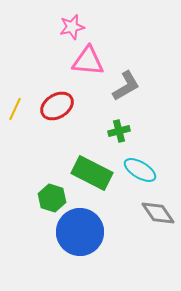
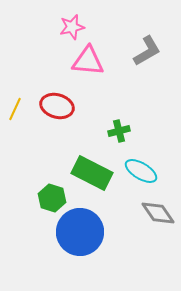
gray L-shape: moved 21 px right, 35 px up
red ellipse: rotated 48 degrees clockwise
cyan ellipse: moved 1 px right, 1 px down
